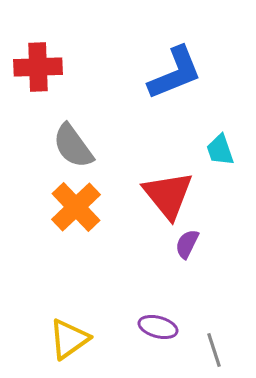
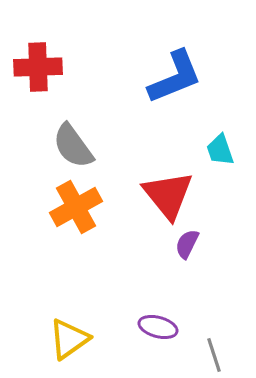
blue L-shape: moved 4 px down
orange cross: rotated 15 degrees clockwise
gray line: moved 5 px down
